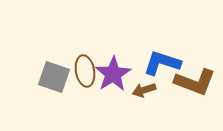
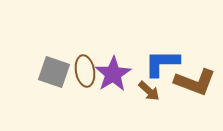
blue L-shape: rotated 18 degrees counterclockwise
gray square: moved 5 px up
brown arrow: moved 5 px right, 1 px down; rotated 120 degrees counterclockwise
